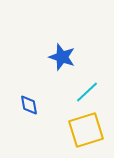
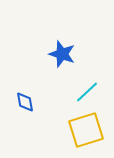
blue star: moved 3 px up
blue diamond: moved 4 px left, 3 px up
